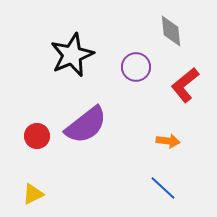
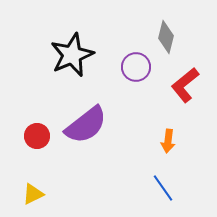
gray diamond: moved 5 px left, 6 px down; rotated 20 degrees clockwise
orange arrow: rotated 90 degrees clockwise
blue line: rotated 12 degrees clockwise
